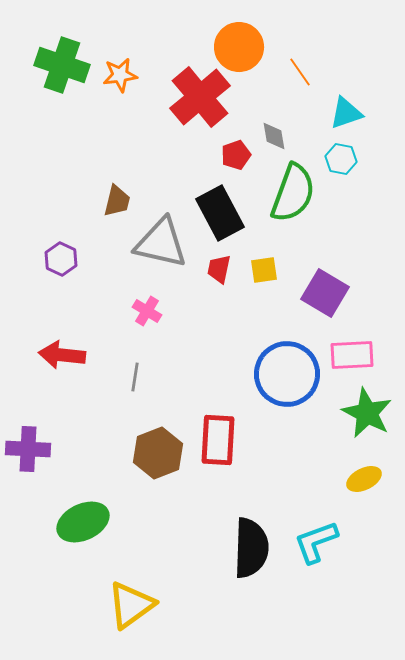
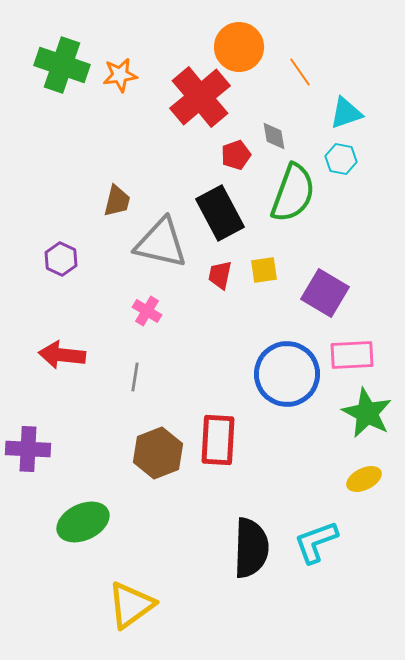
red trapezoid: moved 1 px right, 6 px down
